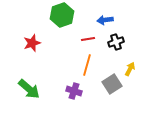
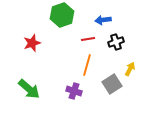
blue arrow: moved 2 px left
